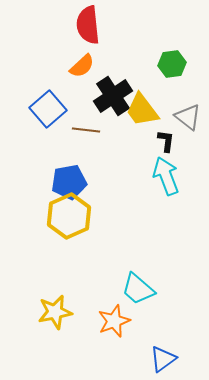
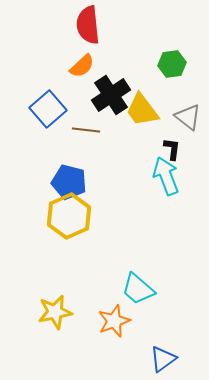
black cross: moved 2 px left, 1 px up
black L-shape: moved 6 px right, 8 px down
blue pentagon: rotated 24 degrees clockwise
